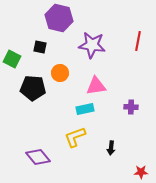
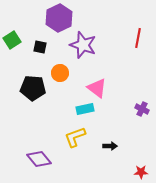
purple hexagon: rotated 20 degrees clockwise
red line: moved 3 px up
purple star: moved 9 px left; rotated 12 degrees clockwise
green square: moved 19 px up; rotated 30 degrees clockwise
pink triangle: moved 1 px right, 2 px down; rotated 45 degrees clockwise
purple cross: moved 11 px right, 2 px down; rotated 24 degrees clockwise
black arrow: moved 1 px left, 2 px up; rotated 96 degrees counterclockwise
purple diamond: moved 1 px right, 2 px down
